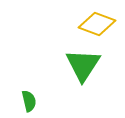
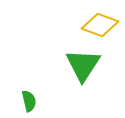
yellow diamond: moved 3 px right, 1 px down
